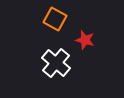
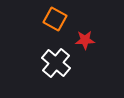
red star: rotated 18 degrees counterclockwise
